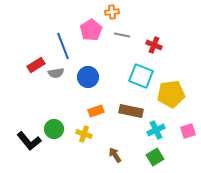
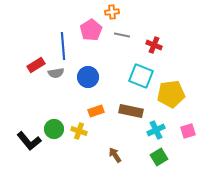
blue line: rotated 16 degrees clockwise
yellow cross: moved 5 px left, 3 px up
green square: moved 4 px right
